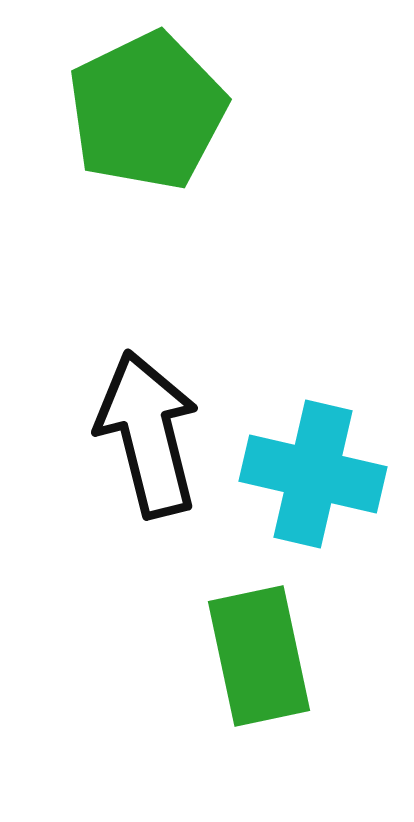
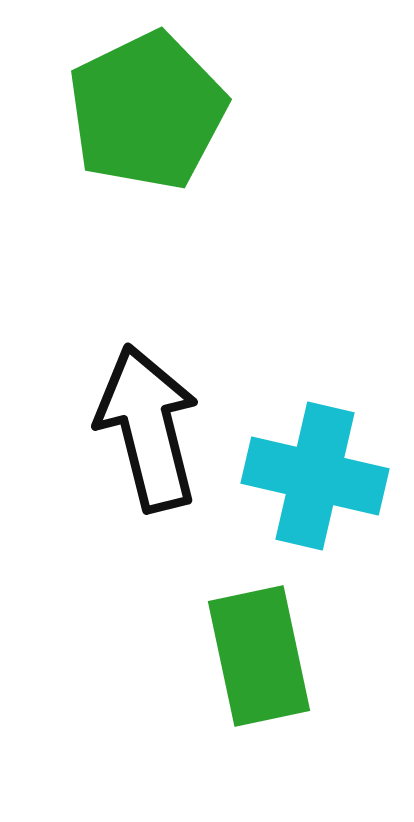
black arrow: moved 6 px up
cyan cross: moved 2 px right, 2 px down
